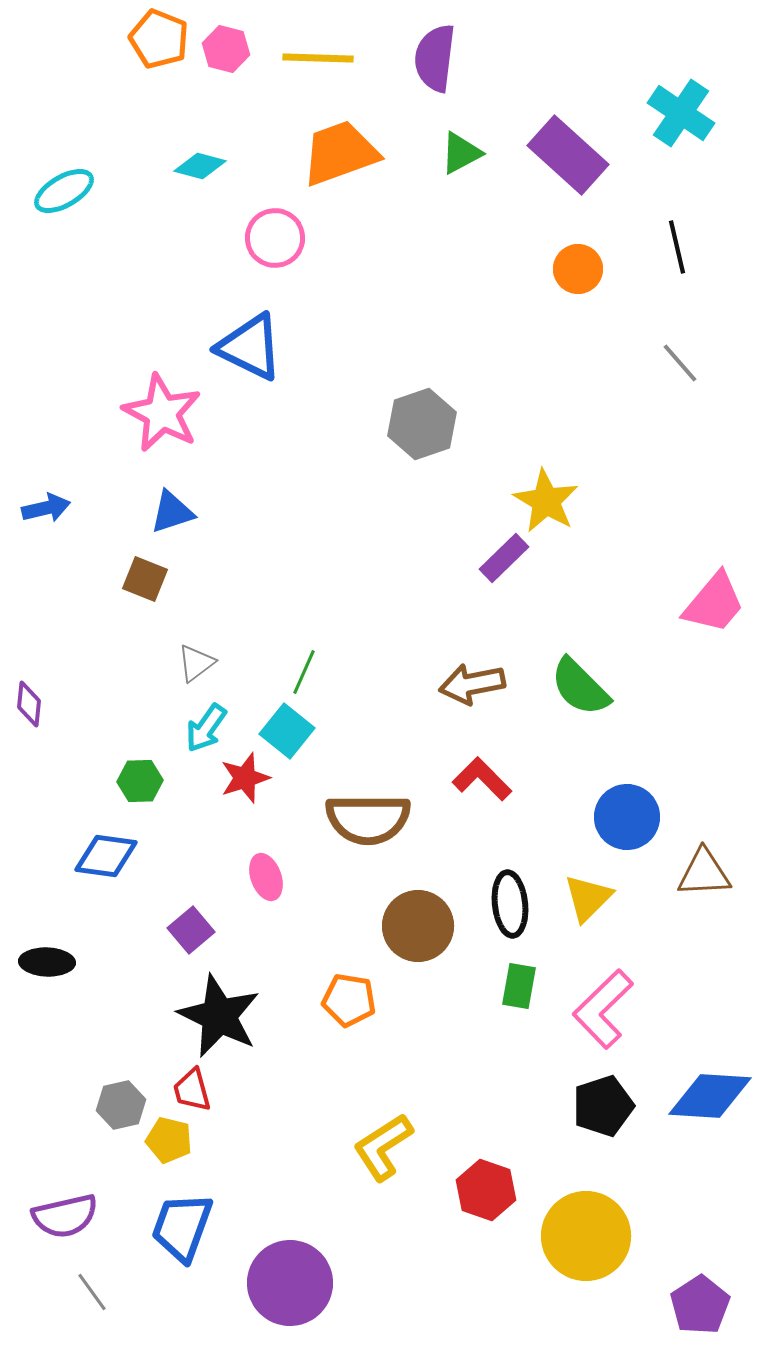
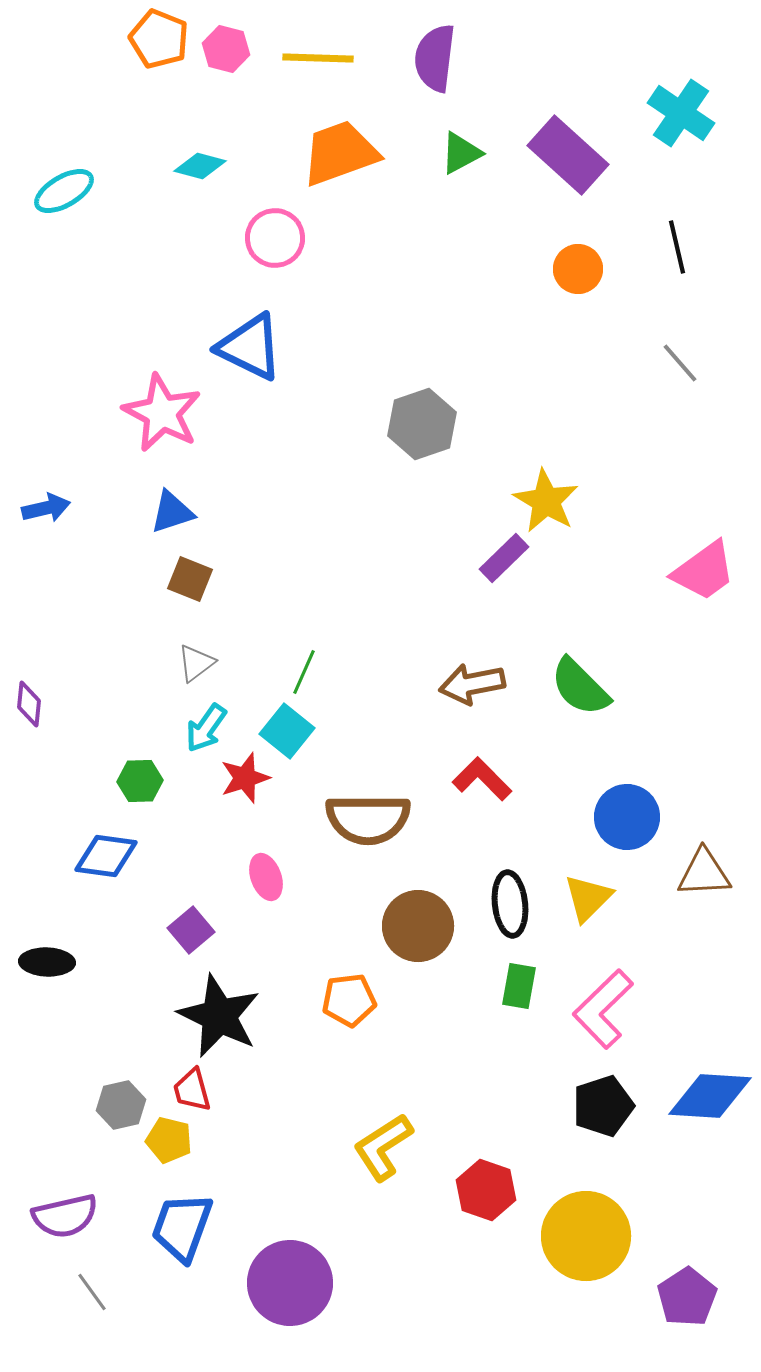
brown square at (145, 579): moved 45 px right
pink trapezoid at (714, 603): moved 10 px left, 32 px up; rotated 14 degrees clockwise
orange pentagon at (349, 1000): rotated 16 degrees counterclockwise
purple pentagon at (700, 1305): moved 13 px left, 8 px up
